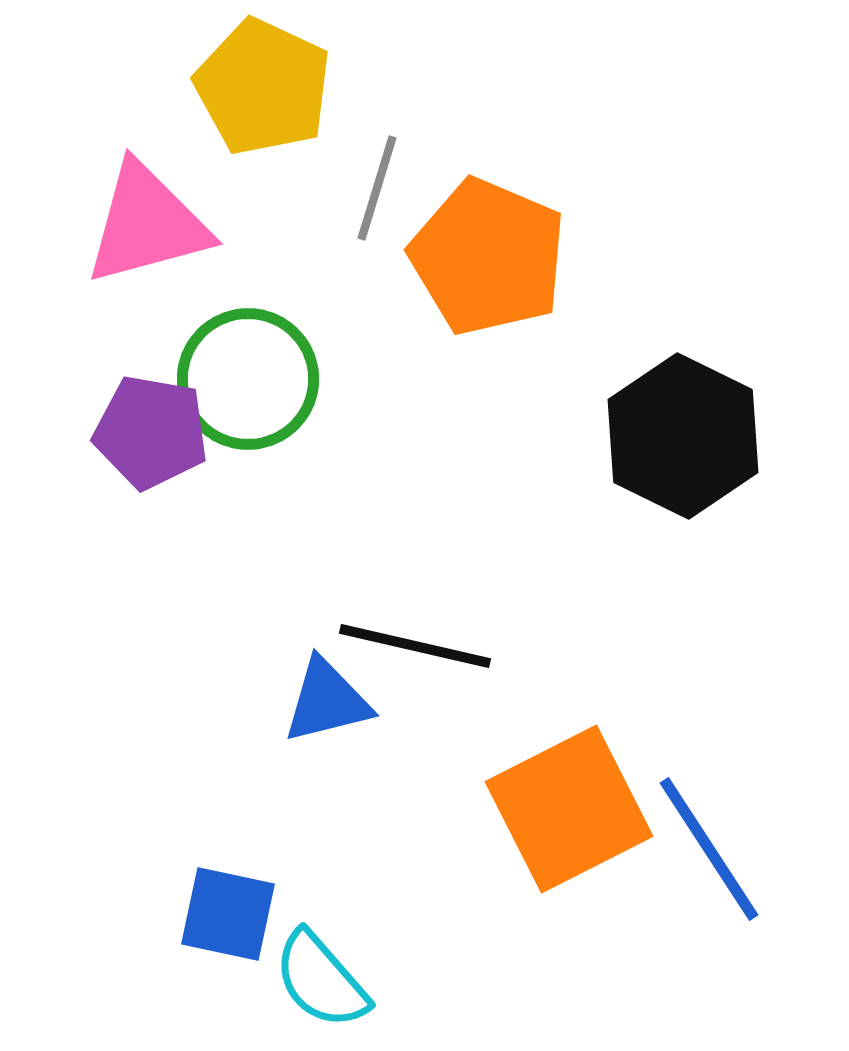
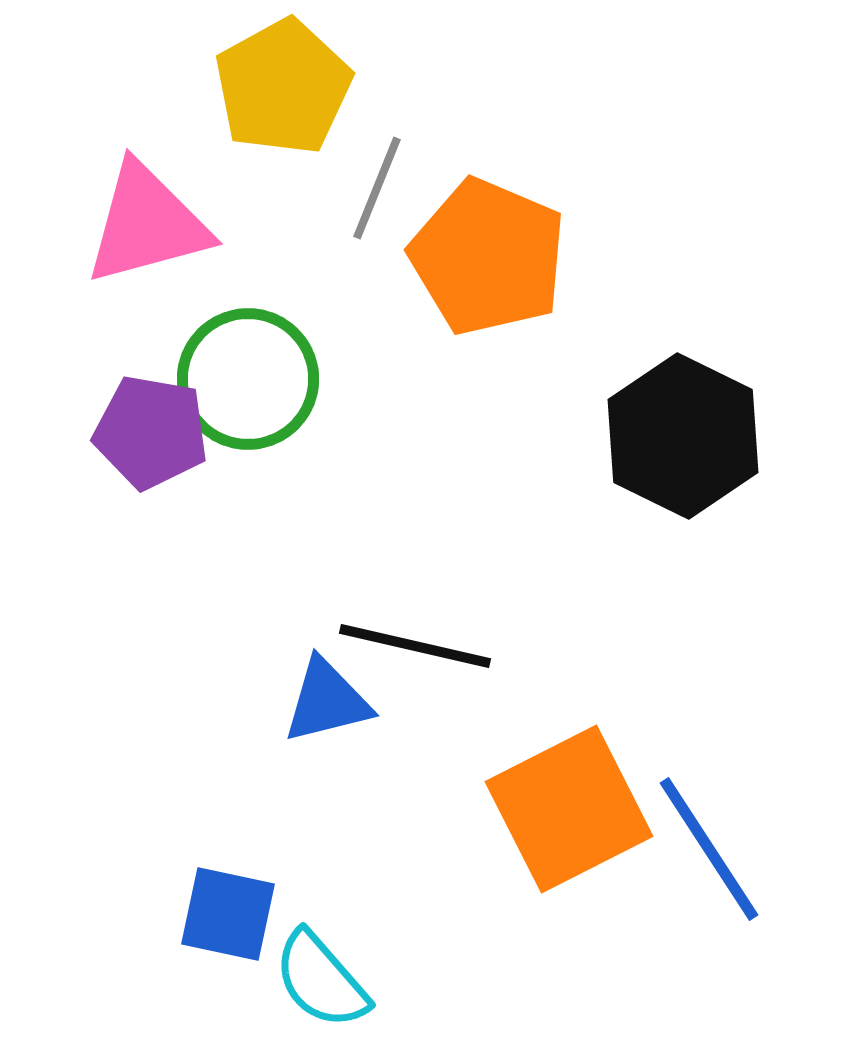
yellow pentagon: moved 20 px right; rotated 18 degrees clockwise
gray line: rotated 5 degrees clockwise
